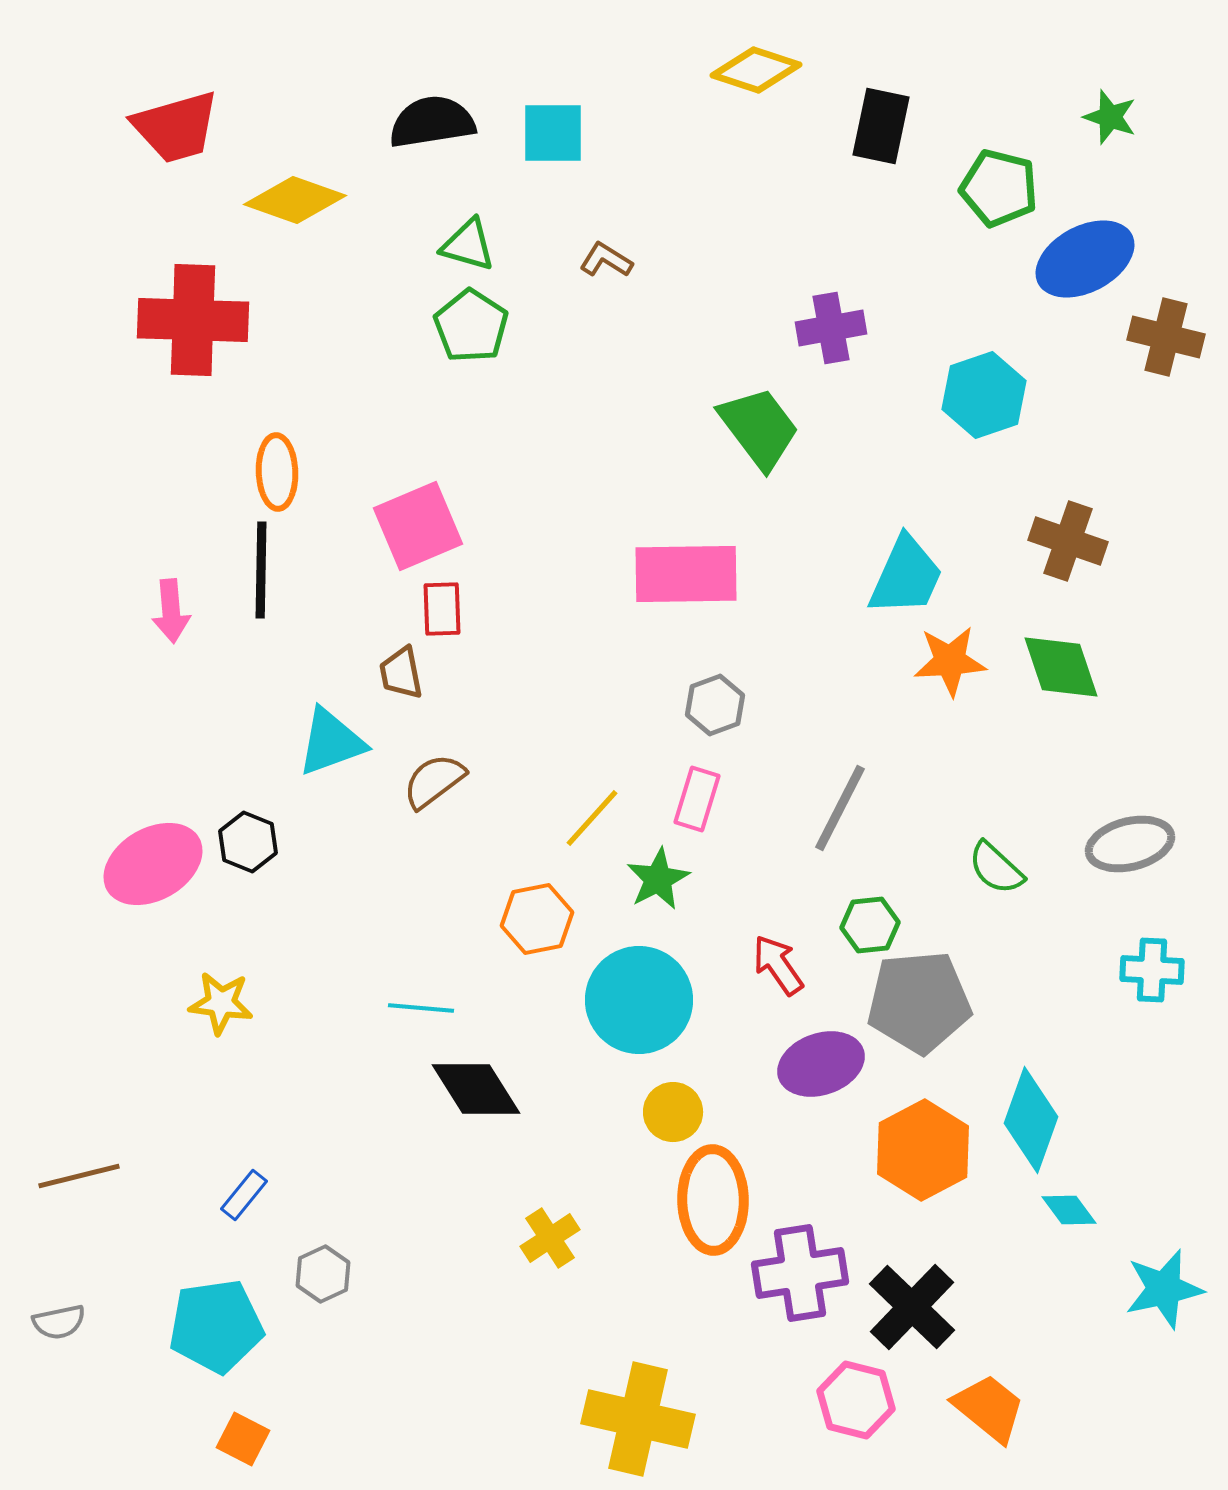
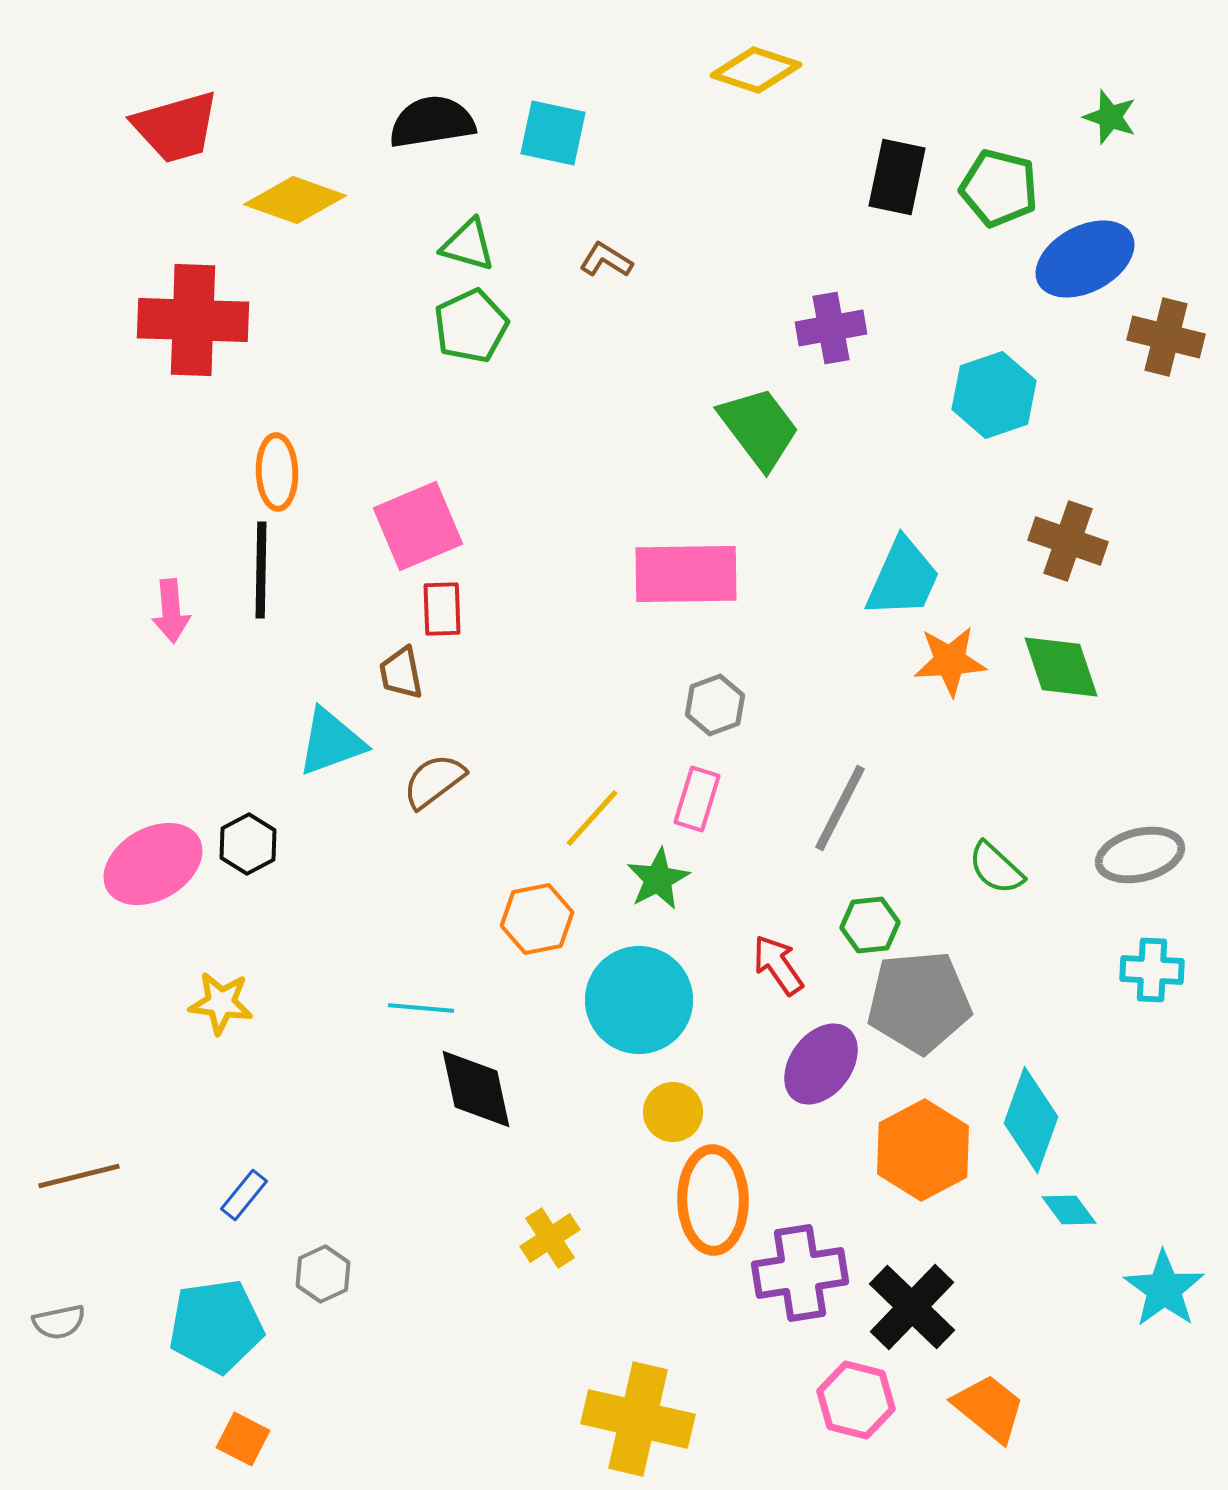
black rectangle at (881, 126): moved 16 px right, 51 px down
cyan square at (553, 133): rotated 12 degrees clockwise
green pentagon at (471, 326): rotated 14 degrees clockwise
cyan hexagon at (984, 395): moved 10 px right
cyan trapezoid at (906, 576): moved 3 px left, 2 px down
black hexagon at (248, 842): moved 2 px down; rotated 10 degrees clockwise
gray ellipse at (1130, 844): moved 10 px right, 11 px down
purple ellipse at (821, 1064): rotated 34 degrees counterclockwise
black diamond at (476, 1089): rotated 20 degrees clockwise
cyan star at (1164, 1289): rotated 24 degrees counterclockwise
